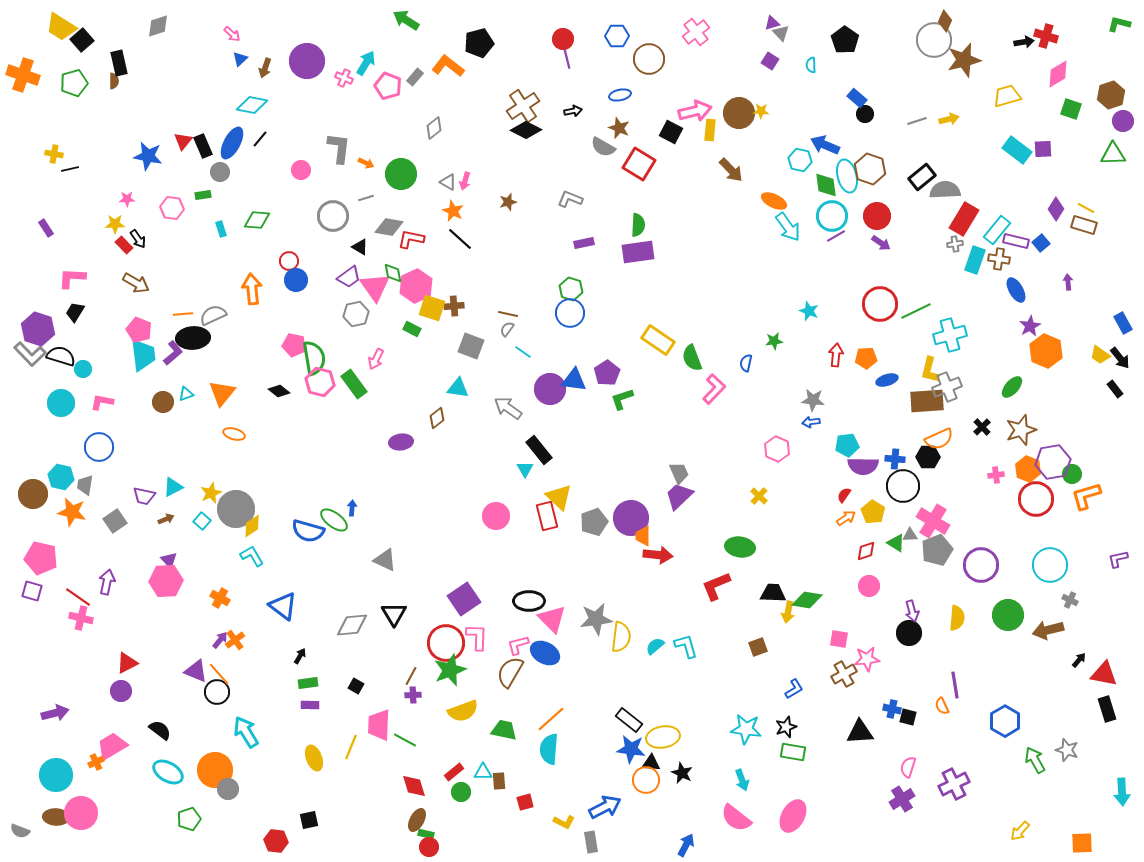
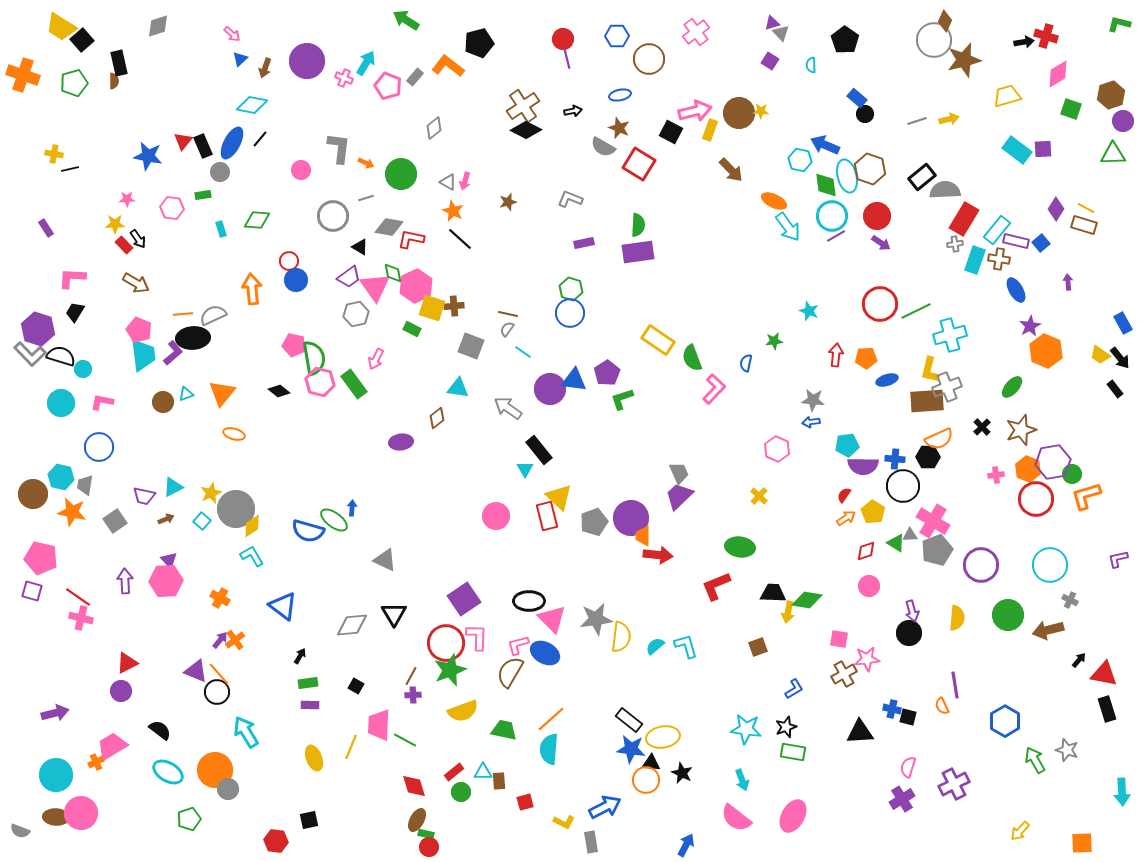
yellow rectangle at (710, 130): rotated 15 degrees clockwise
purple arrow at (107, 582): moved 18 px right, 1 px up; rotated 15 degrees counterclockwise
